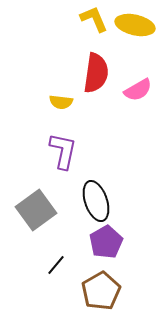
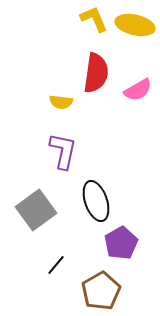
purple pentagon: moved 15 px right, 1 px down
